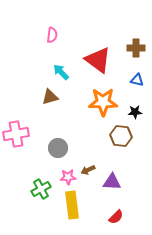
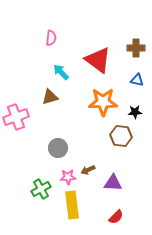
pink semicircle: moved 1 px left, 3 px down
pink cross: moved 17 px up; rotated 10 degrees counterclockwise
purple triangle: moved 1 px right, 1 px down
